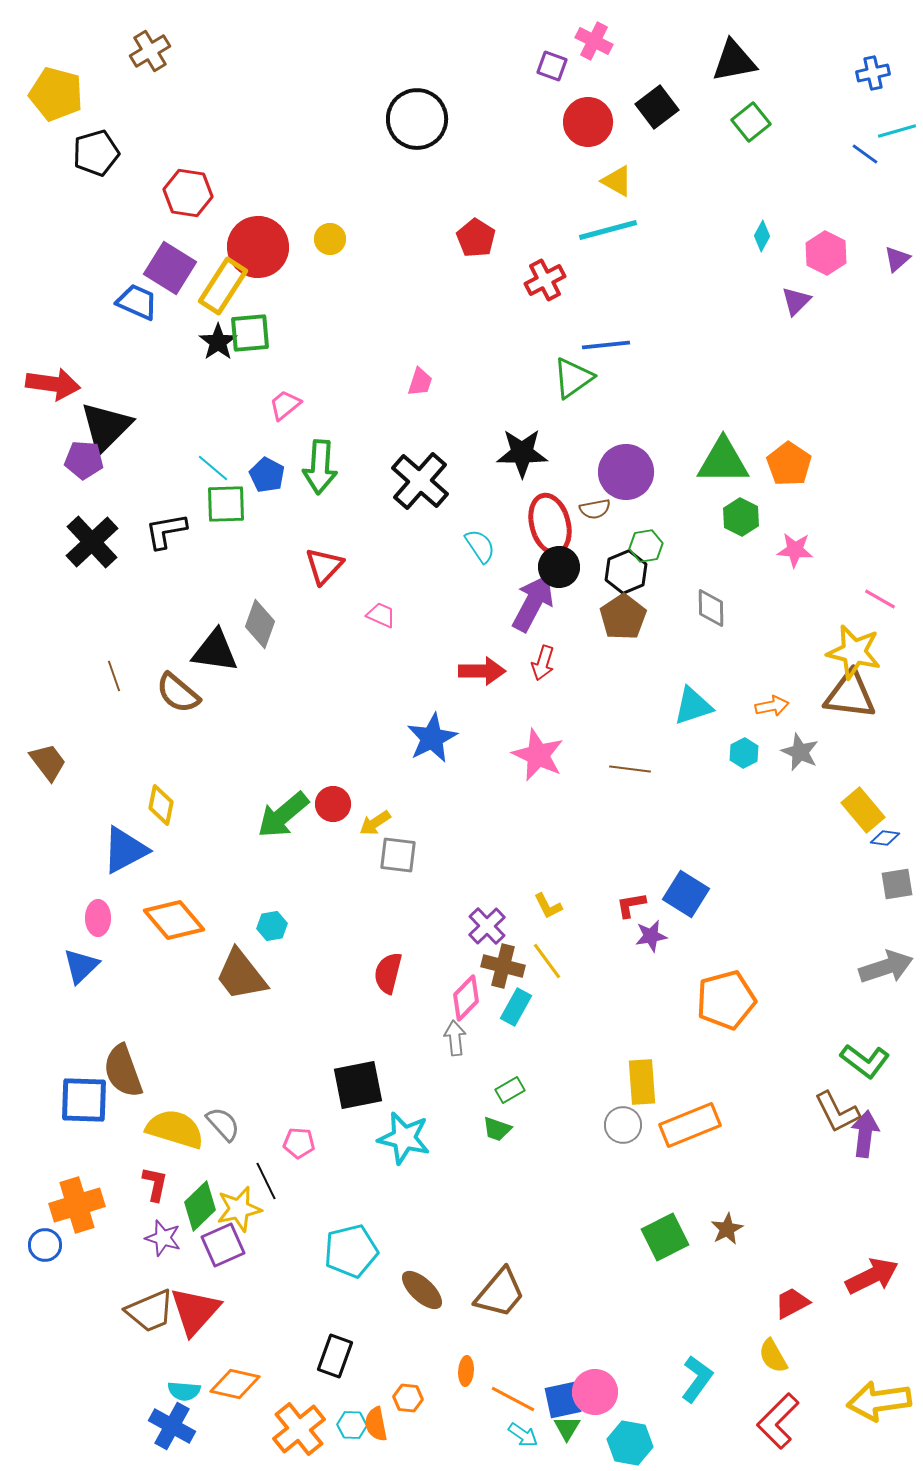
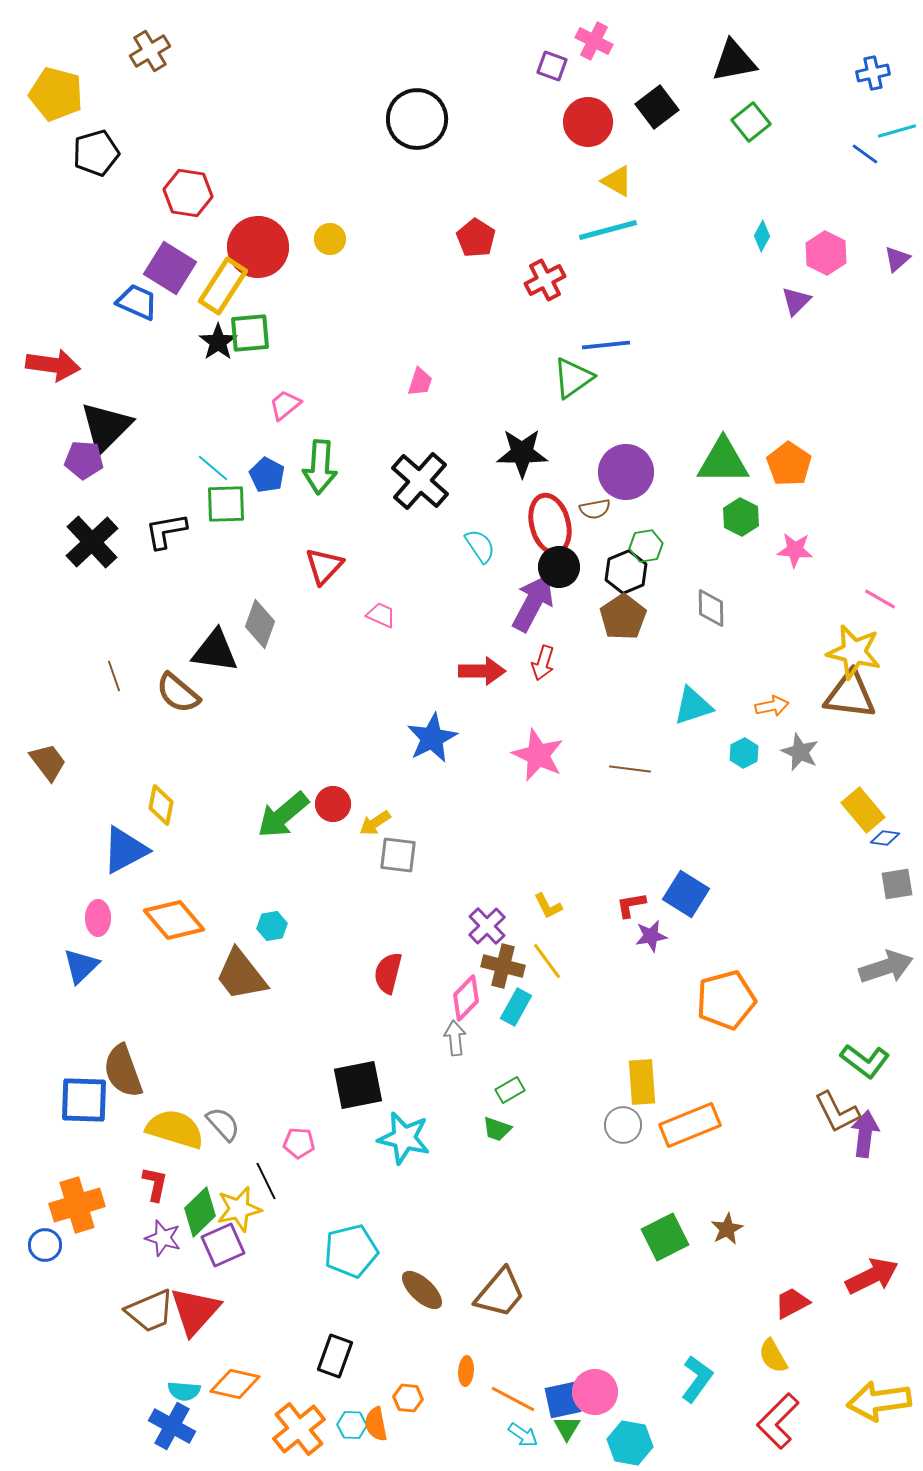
red arrow at (53, 384): moved 19 px up
green diamond at (200, 1206): moved 6 px down
